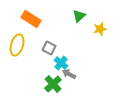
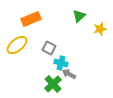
orange rectangle: rotated 54 degrees counterclockwise
yellow ellipse: rotated 35 degrees clockwise
cyan cross: rotated 24 degrees counterclockwise
